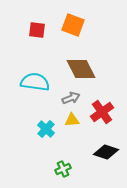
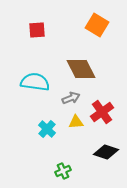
orange square: moved 24 px right; rotated 10 degrees clockwise
red square: rotated 12 degrees counterclockwise
yellow triangle: moved 4 px right, 2 px down
cyan cross: moved 1 px right
green cross: moved 2 px down
